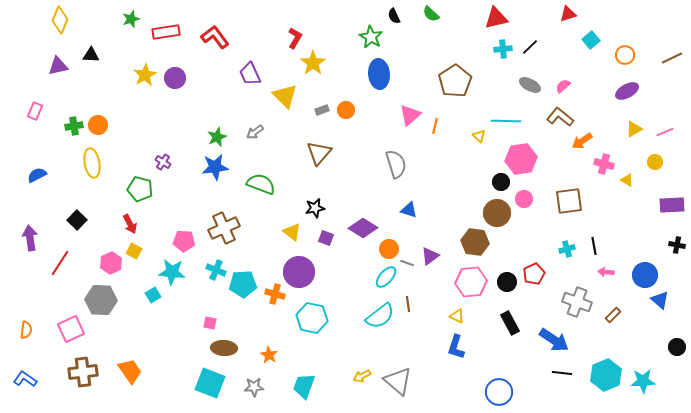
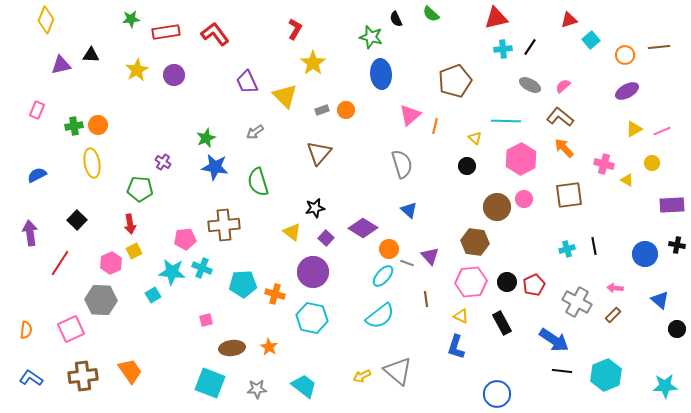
red triangle at (568, 14): moved 1 px right, 6 px down
black semicircle at (394, 16): moved 2 px right, 3 px down
green star at (131, 19): rotated 12 degrees clockwise
yellow diamond at (60, 20): moved 14 px left
red L-shape at (215, 37): moved 3 px up
green star at (371, 37): rotated 15 degrees counterclockwise
red L-shape at (295, 38): moved 9 px up
black line at (530, 47): rotated 12 degrees counterclockwise
brown line at (672, 58): moved 13 px left, 11 px up; rotated 20 degrees clockwise
purple triangle at (58, 66): moved 3 px right, 1 px up
purple trapezoid at (250, 74): moved 3 px left, 8 px down
blue ellipse at (379, 74): moved 2 px right
yellow star at (145, 75): moved 8 px left, 5 px up
purple circle at (175, 78): moved 1 px left, 3 px up
brown pentagon at (455, 81): rotated 12 degrees clockwise
pink rectangle at (35, 111): moved 2 px right, 1 px up
pink line at (665, 132): moved 3 px left, 1 px up
yellow triangle at (479, 136): moved 4 px left, 2 px down
green star at (217, 137): moved 11 px left, 1 px down
orange arrow at (582, 141): moved 18 px left, 7 px down; rotated 80 degrees clockwise
pink hexagon at (521, 159): rotated 20 degrees counterclockwise
yellow circle at (655, 162): moved 3 px left, 1 px down
gray semicircle at (396, 164): moved 6 px right
blue star at (215, 167): rotated 16 degrees clockwise
black circle at (501, 182): moved 34 px left, 16 px up
green semicircle at (261, 184): moved 3 px left, 2 px up; rotated 128 degrees counterclockwise
green pentagon at (140, 189): rotated 10 degrees counterclockwise
brown square at (569, 201): moved 6 px up
blue triangle at (409, 210): rotated 24 degrees clockwise
brown circle at (497, 213): moved 6 px up
red arrow at (130, 224): rotated 18 degrees clockwise
brown cross at (224, 228): moved 3 px up; rotated 20 degrees clockwise
purple arrow at (30, 238): moved 5 px up
purple square at (326, 238): rotated 21 degrees clockwise
pink pentagon at (184, 241): moved 1 px right, 2 px up; rotated 10 degrees counterclockwise
yellow square at (134, 251): rotated 35 degrees clockwise
purple triangle at (430, 256): rotated 36 degrees counterclockwise
cyan cross at (216, 270): moved 14 px left, 2 px up
purple circle at (299, 272): moved 14 px right
pink arrow at (606, 272): moved 9 px right, 16 px down
red pentagon at (534, 274): moved 11 px down
blue circle at (645, 275): moved 21 px up
cyan ellipse at (386, 277): moved 3 px left, 1 px up
gray cross at (577, 302): rotated 8 degrees clockwise
brown line at (408, 304): moved 18 px right, 5 px up
yellow triangle at (457, 316): moved 4 px right
pink square at (210, 323): moved 4 px left, 3 px up; rotated 24 degrees counterclockwise
black rectangle at (510, 323): moved 8 px left
black circle at (677, 347): moved 18 px up
brown ellipse at (224, 348): moved 8 px right; rotated 10 degrees counterclockwise
orange star at (269, 355): moved 8 px up
brown cross at (83, 372): moved 4 px down
black line at (562, 373): moved 2 px up
blue L-shape at (25, 379): moved 6 px right, 1 px up
gray triangle at (398, 381): moved 10 px up
cyan star at (643, 381): moved 22 px right, 5 px down
cyan trapezoid at (304, 386): rotated 108 degrees clockwise
gray star at (254, 387): moved 3 px right, 2 px down
blue circle at (499, 392): moved 2 px left, 2 px down
